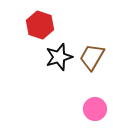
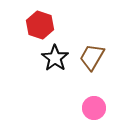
black star: moved 4 px left, 1 px down; rotated 20 degrees counterclockwise
pink circle: moved 1 px left, 1 px up
